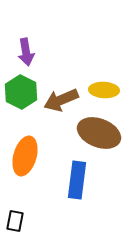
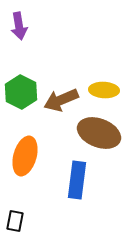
purple arrow: moved 7 px left, 26 px up
